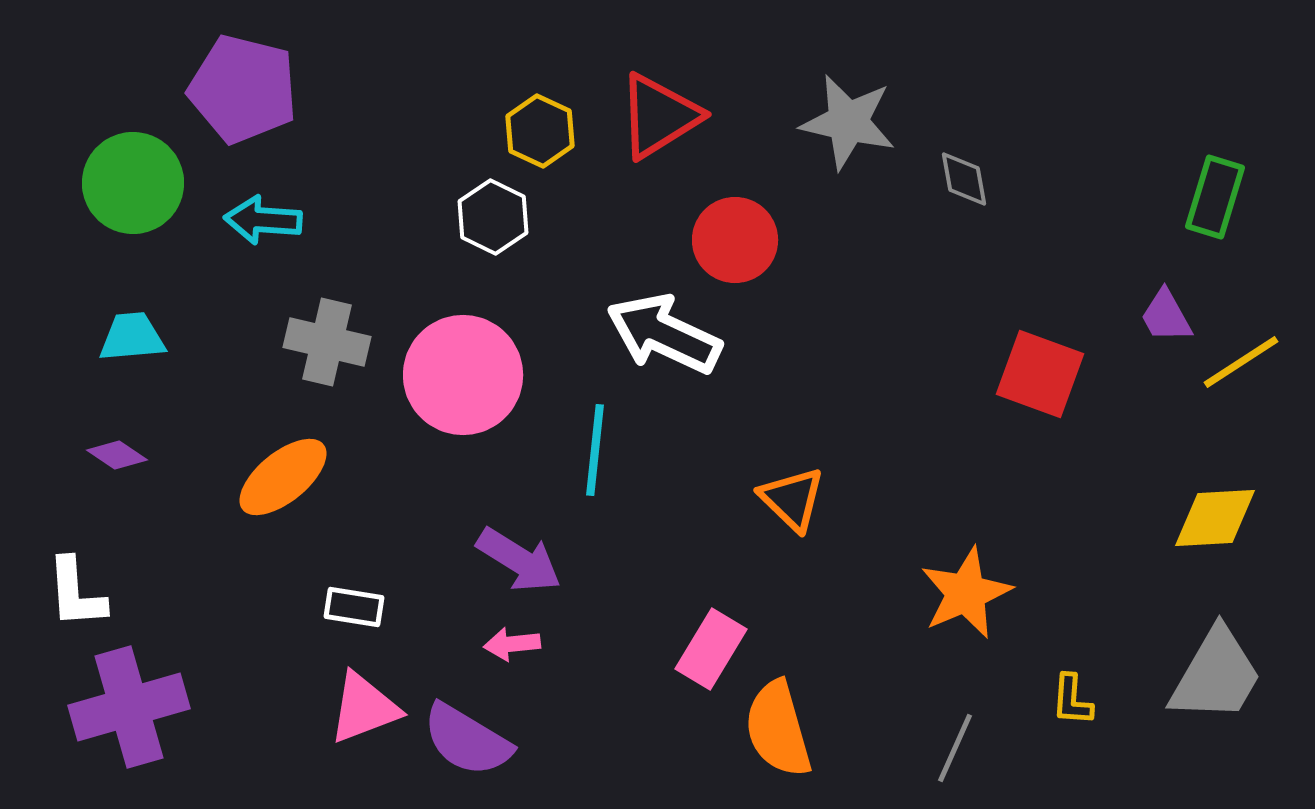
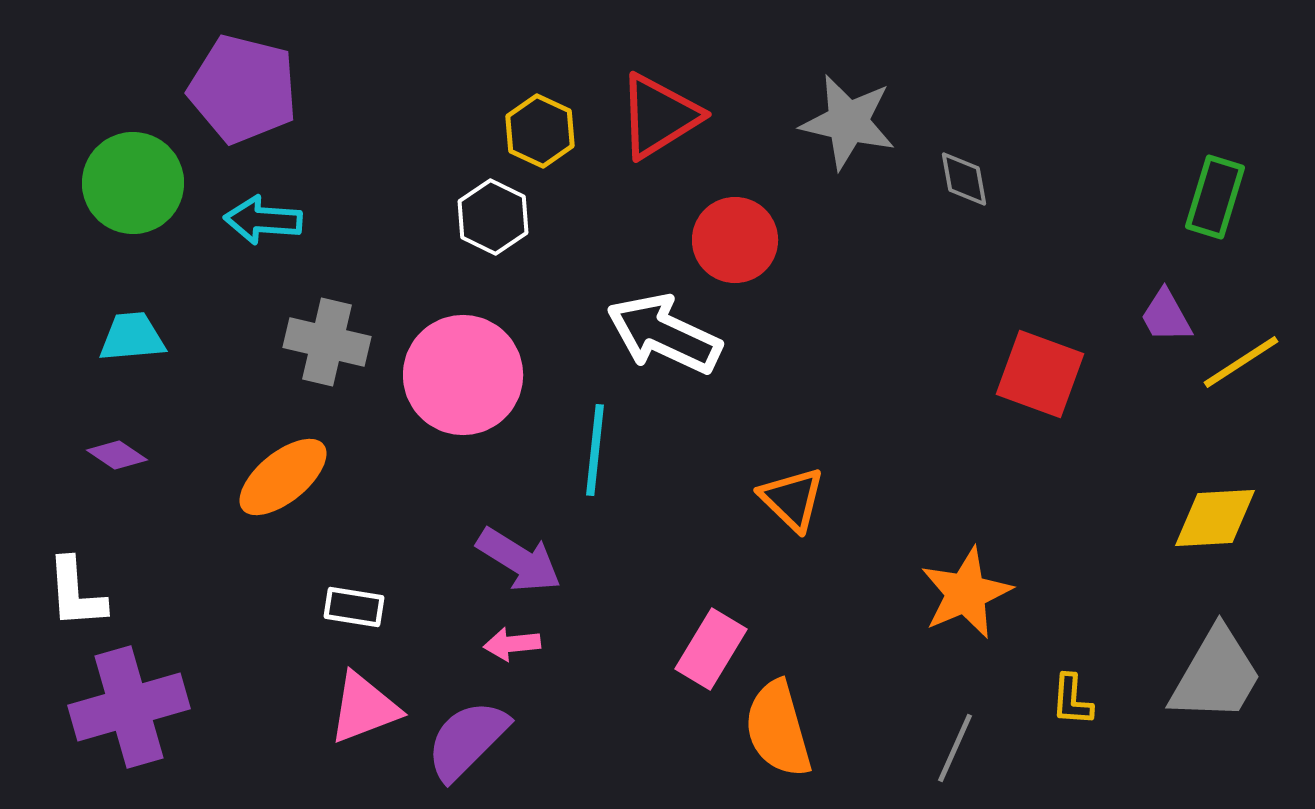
purple semicircle: rotated 104 degrees clockwise
